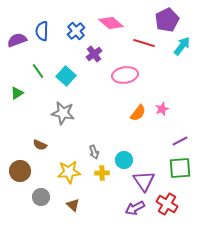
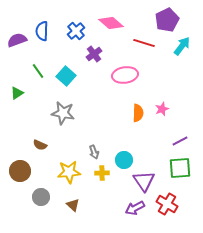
orange semicircle: rotated 36 degrees counterclockwise
